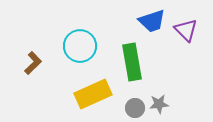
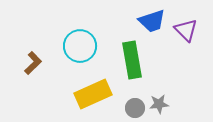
green rectangle: moved 2 px up
